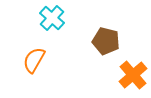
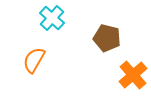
brown pentagon: moved 1 px right, 3 px up
